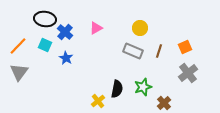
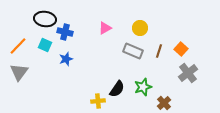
pink triangle: moved 9 px right
blue cross: rotated 28 degrees counterclockwise
orange square: moved 4 px left, 2 px down; rotated 24 degrees counterclockwise
blue star: moved 1 px down; rotated 24 degrees clockwise
black semicircle: rotated 24 degrees clockwise
yellow cross: rotated 32 degrees clockwise
